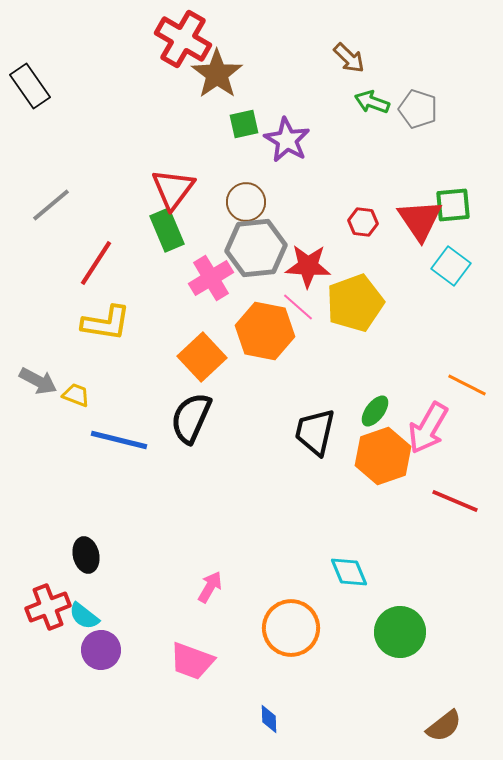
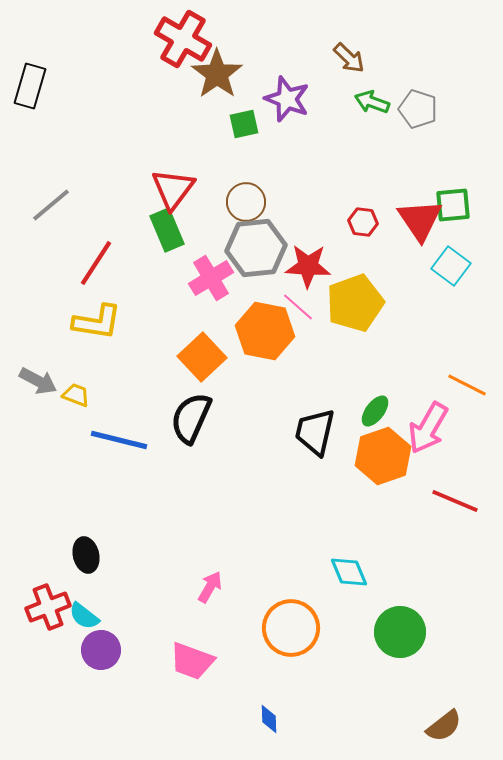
black rectangle at (30, 86): rotated 51 degrees clockwise
purple star at (287, 140): moved 41 px up; rotated 9 degrees counterclockwise
yellow L-shape at (106, 323): moved 9 px left, 1 px up
